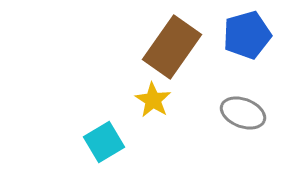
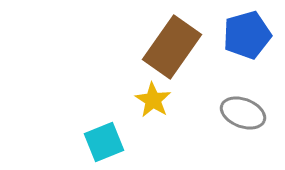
cyan square: rotated 9 degrees clockwise
